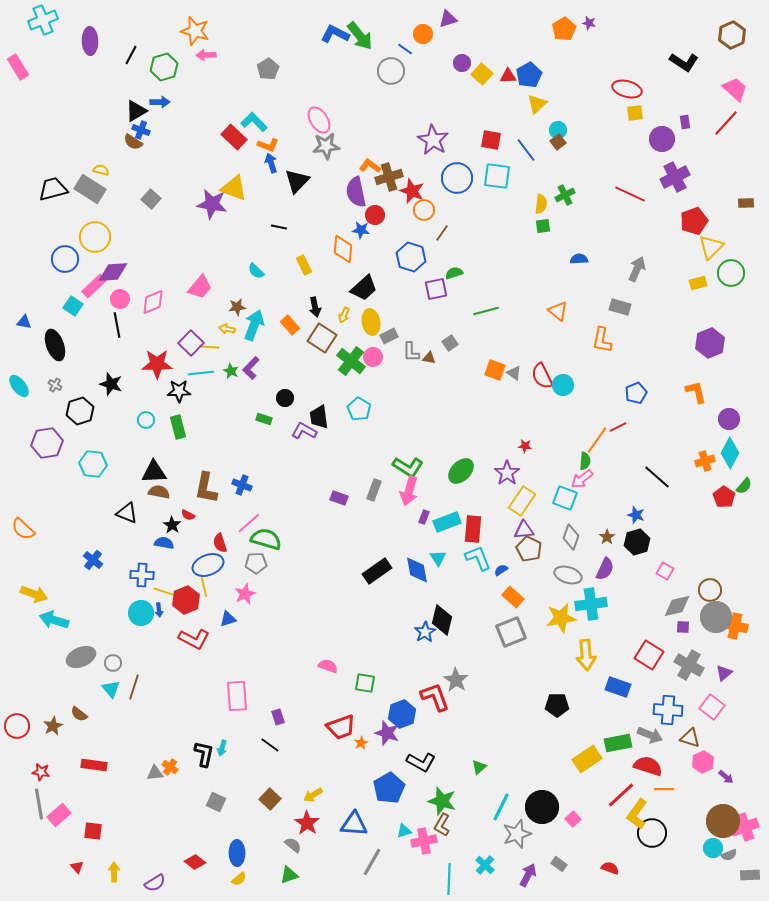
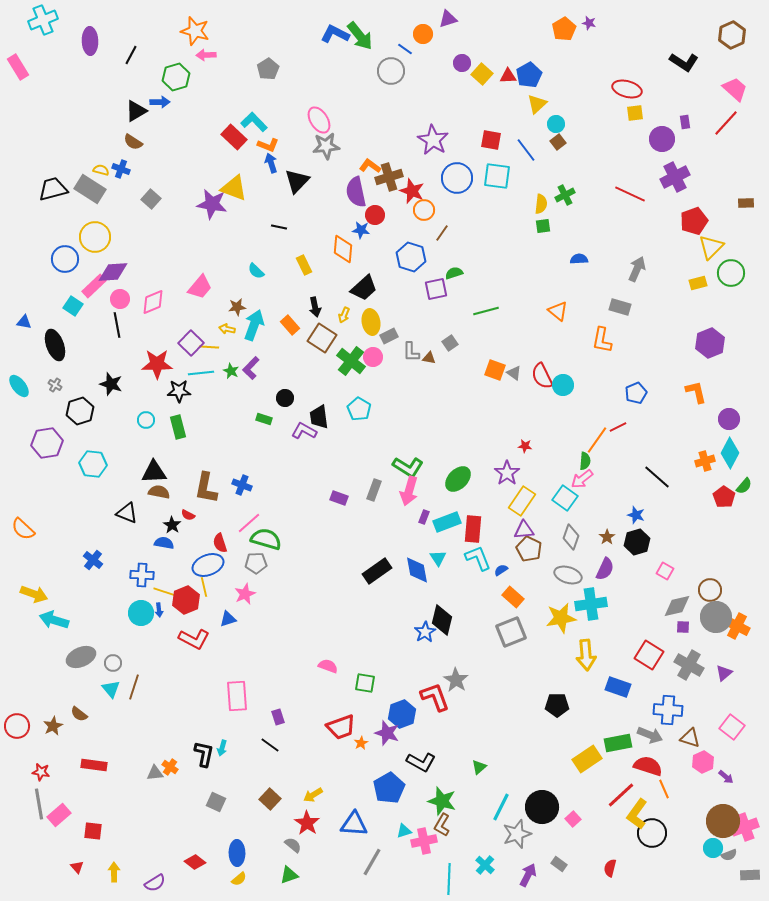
green hexagon at (164, 67): moved 12 px right, 10 px down
blue cross at (141, 130): moved 20 px left, 39 px down
cyan circle at (558, 130): moved 2 px left, 6 px up
green ellipse at (461, 471): moved 3 px left, 8 px down
cyan square at (565, 498): rotated 15 degrees clockwise
orange cross at (735, 626): moved 2 px right; rotated 15 degrees clockwise
pink square at (712, 707): moved 20 px right, 20 px down
orange line at (664, 789): rotated 66 degrees clockwise
red semicircle at (610, 868): rotated 96 degrees counterclockwise
